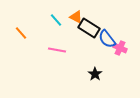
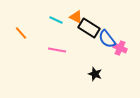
cyan line: rotated 24 degrees counterclockwise
black star: rotated 16 degrees counterclockwise
